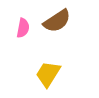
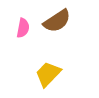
yellow trapezoid: rotated 12 degrees clockwise
